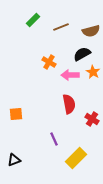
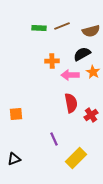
green rectangle: moved 6 px right, 8 px down; rotated 48 degrees clockwise
brown line: moved 1 px right, 1 px up
orange cross: moved 3 px right, 1 px up; rotated 32 degrees counterclockwise
red semicircle: moved 2 px right, 1 px up
red cross: moved 1 px left, 4 px up; rotated 24 degrees clockwise
black triangle: moved 1 px up
